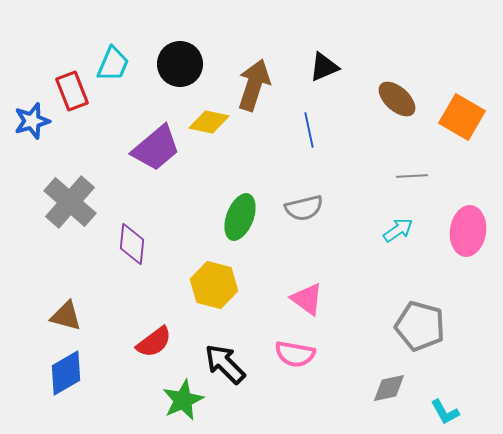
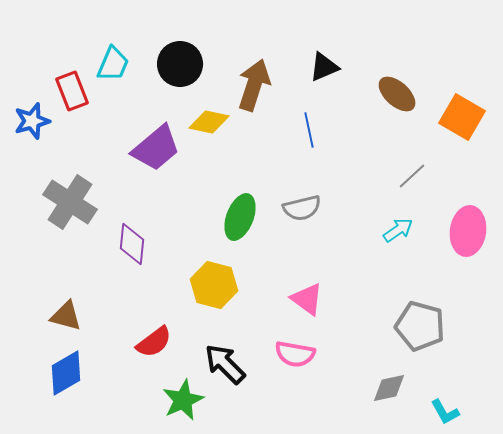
brown ellipse: moved 5 px up
gray line: rotated 40 degrees counterclockwise
gray cross: rotated 8 degrees counterclockwise
gray semicircle: moved 2 px left
